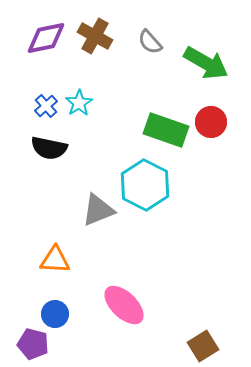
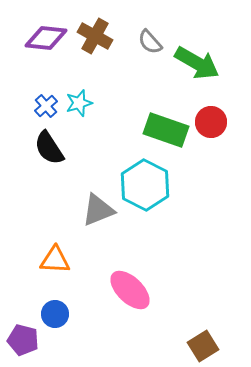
purple diamond: rotated 18 degrees clockwise
green arrow: moved 9 px left
cyan star: rotated 16 degrees clockwise
black semicircle: rotated 45 degrees clockwise
pink ellipse: moved 6 px right, 15 px up
purple pentagon: moved 10 px left, 4 px up
